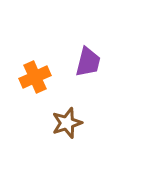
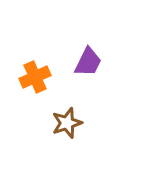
purple trapezoid: rotated 12 degrees clockwise
